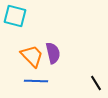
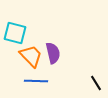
cyan square: moved 17 px down
orange trapezoid: moved 1 px left
